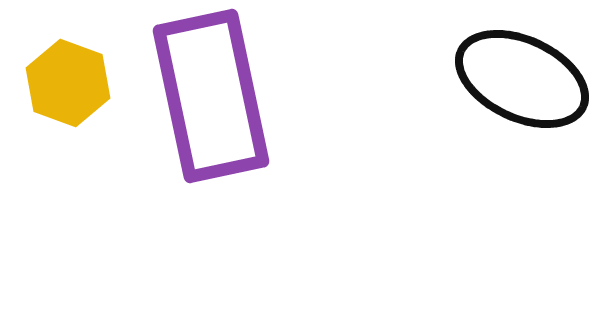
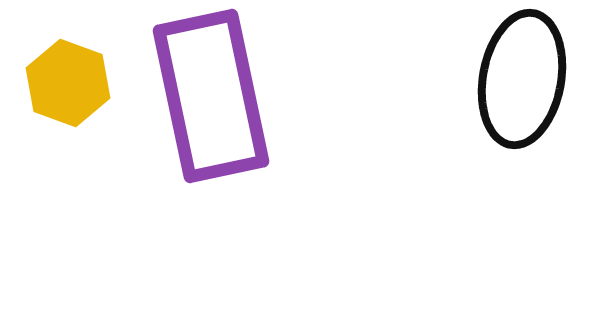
black ellipse: rotated 75 degrees clockwise
